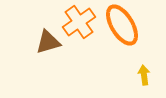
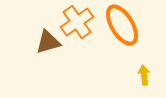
orange cross: moved 2 px left
